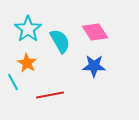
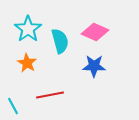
pink diamond: rotated 32 degrees counterclockwise
cyan semicircle: rotated 15 degrees clockwise
cyan line: moved 24 px down
